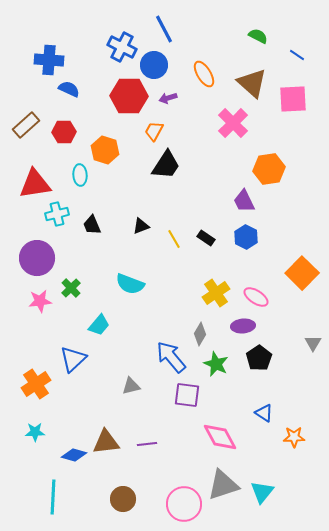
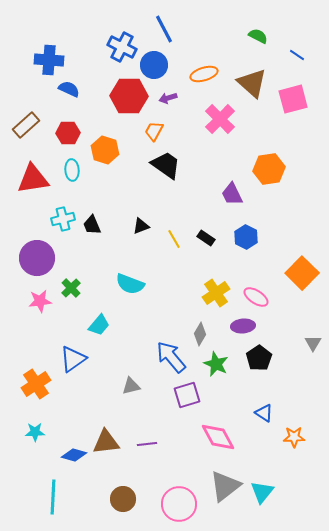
orange ellipse at (204, 74): rotated 76 degrees counterclockwise
pink square at (293, 99): rotated 12 degrees counterclockwise
pink cross at (233, 123): moved 13 px left, 4 px up
red hexagon at (64, 132): moved 4 px right, 1 px down
black trapezoid at (166, 165): rotated 88 degrees counterclockwise
cyan ellipse at (80, 175): moved 8 px left, 5 px up
red triangle at (35, 184): moved 2 px left, 5 px up
purple trapezoid at (244, 201): moved 12 px left, 7 px up
cyan cross at (57, 214): moved 6 px right, 5 px down
blue triangle at (73, 359): rotated 8 degrees clockwise
purple square at (187, 395): rotated 24 degrees counterclockwise
pink diamond at (220, 437): moved 2 px left
gray triangle at (223, 485): moved 2 px right, 1 px down; rotated 20 degrees counterclockwise
pink circle at (184, 504): moved 5 px left
